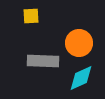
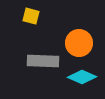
yellow square: rotated 18 degrees clockwise
cyan diamond: moved 1 px right, 1 px up; rotated 48 degrees clockwise
